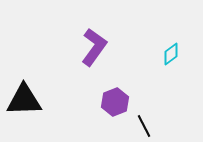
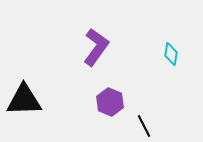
purple L-shape: moved 2 px right
cyan diamond: rotated 45 degrees counterclockwise
purple hexagon: moved 5 px left; rotated 16 degrees counterclockwise
